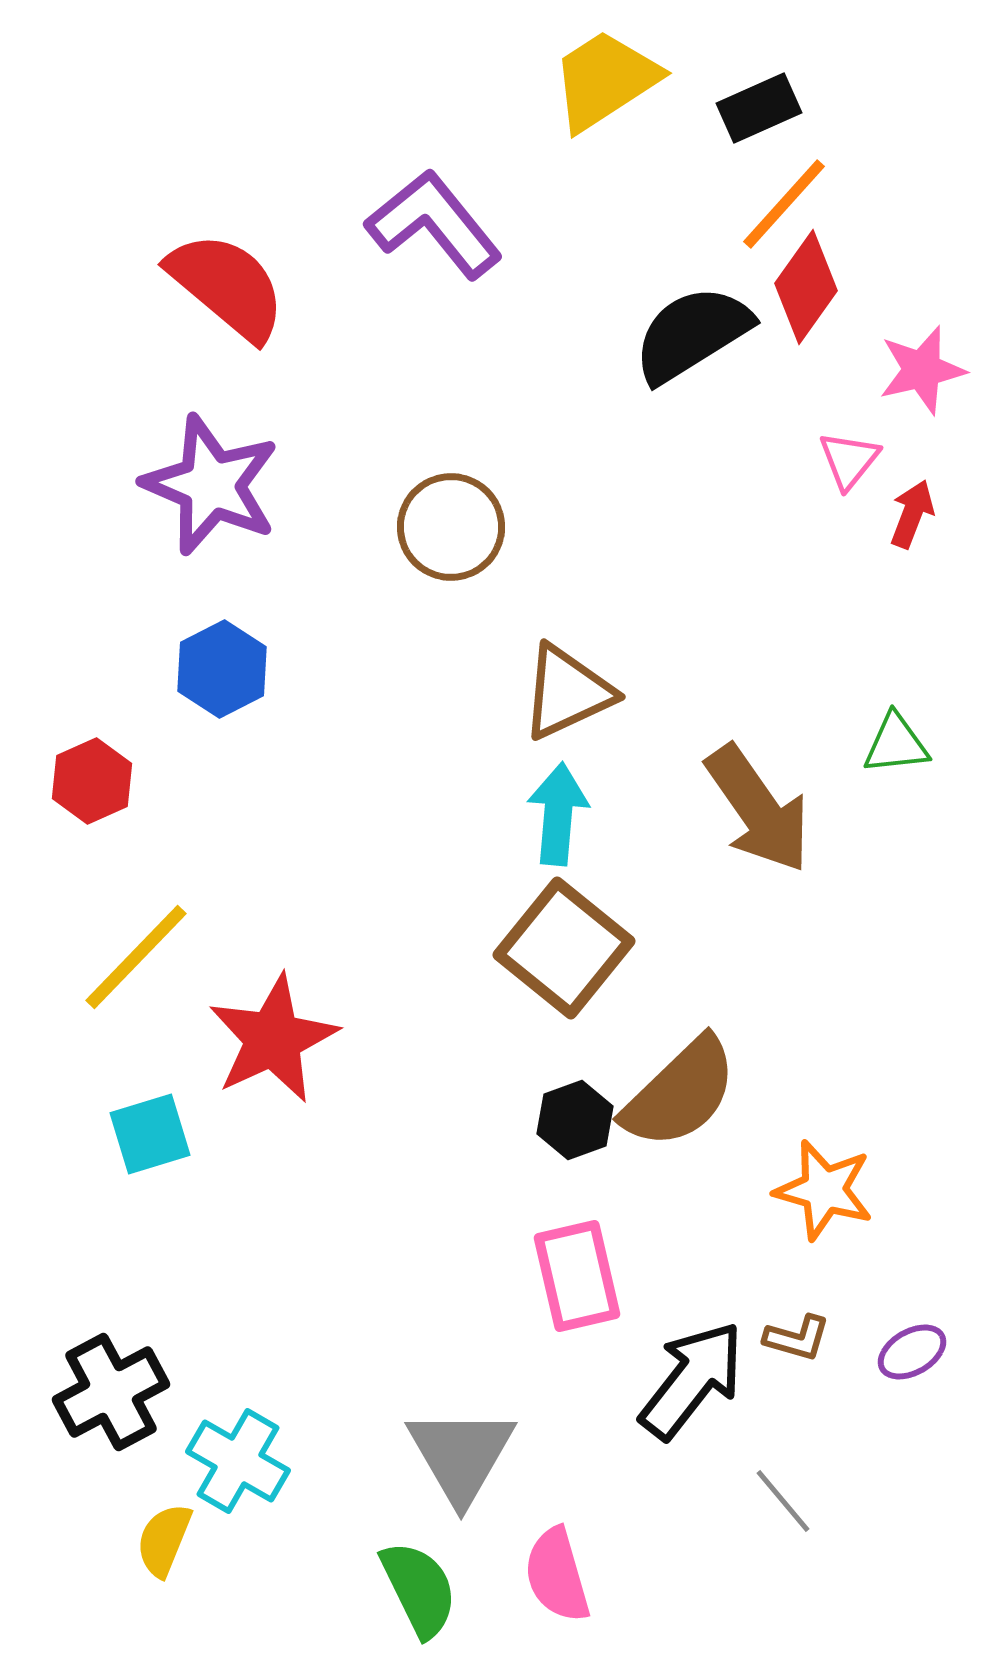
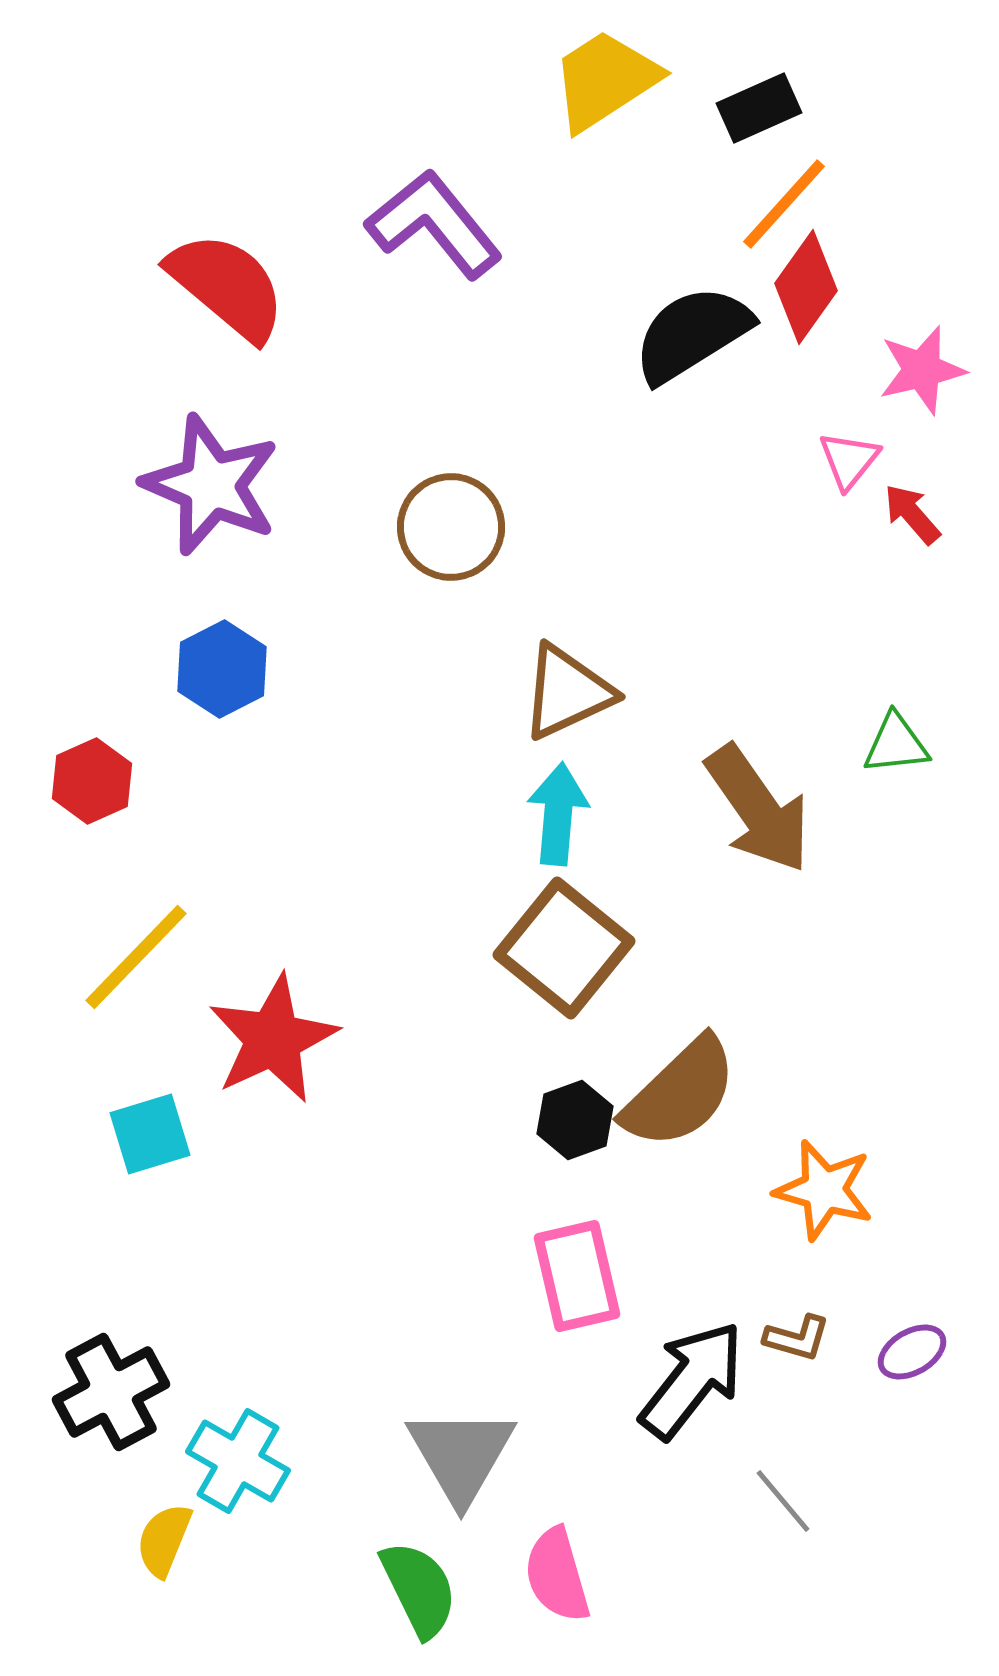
red arrow: rotated 62 degrees counterclockwise
